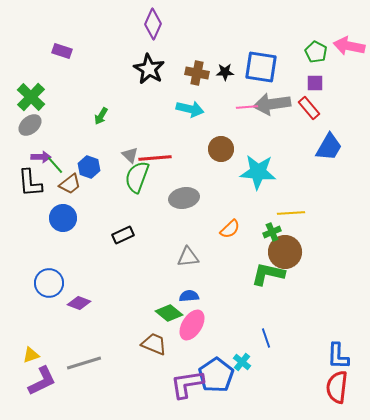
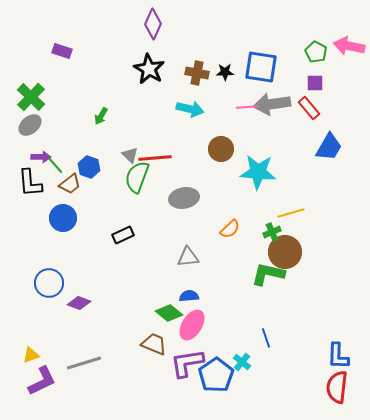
yellow line at (291, 213): rotated 12 degrees counterclockwise
purple L-shape at (187, 384): moved 21 px up
